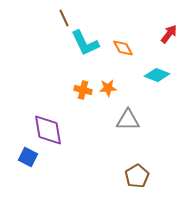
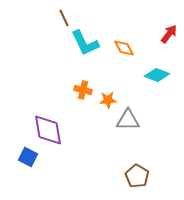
orange diamond: moved 1 px right
orange star: moved 12 px down
brown pentagon: rotated 10 degrees counterclockwise
